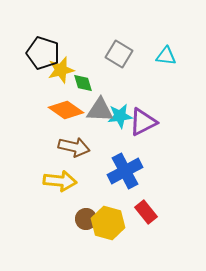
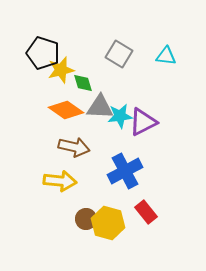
gray triangle: moved 3 px up
